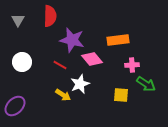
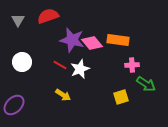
red semicircle: moved 2 px left; rotated 110 degrees counterclockwise
orange rectangle: rotated 15 degrees clockwise
pink diamond: moved 16 px up
white star: moved 15 px up
yellow square: moved 2 px down; rotated 21 degrees counterclockwise
purple ellipse: moved 1 px left, 1 px up
